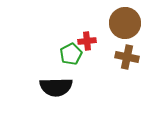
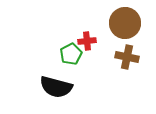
black semicircle: rotated 16 degrees clockwise
